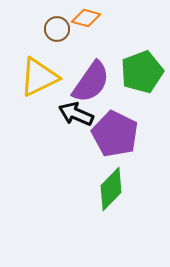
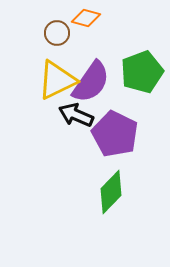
brown circle: moved 4 px down
yellow triangle: moved 18 px right, 3 px down
black arrow: moved 1 px down
green diamond: moved 3 px down
